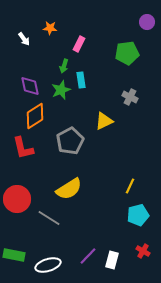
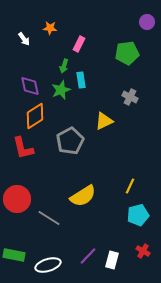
yellow semicircle: moved 14 px right, 7 px down
